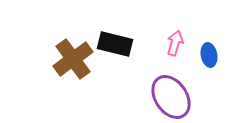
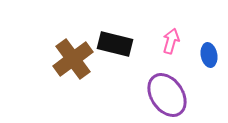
pink arrow: moved 4 px left, 2 px up
purple ellipse: moved 4 px left, 2 px up
